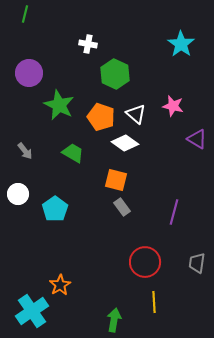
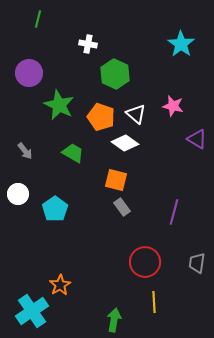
green line: moved 13 px right, 5 px down
